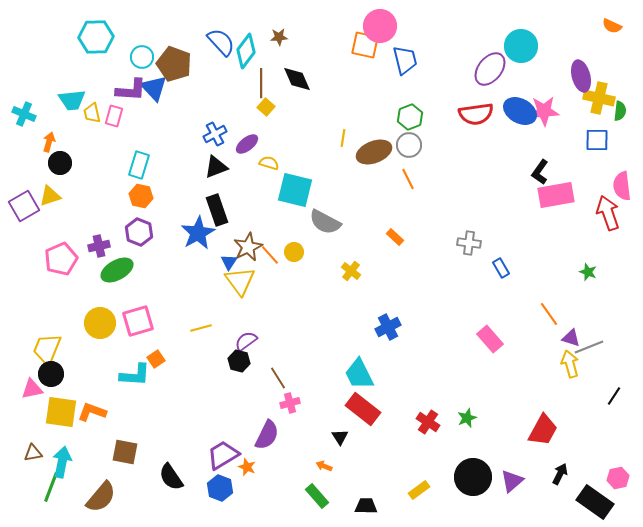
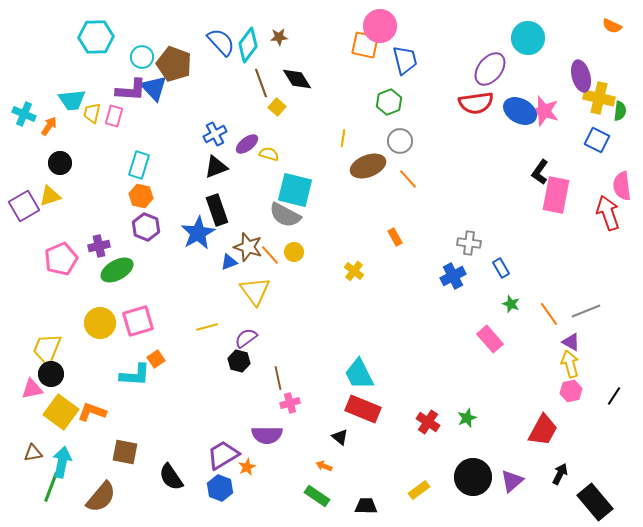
cyan circle at (521, 46): moved 7 px right, 8 px up
cyan diamond at (246, 51): moved 2 px right, 6 px up
black diamond at (297, 79): rotated 8 degrees counterclockwise
brown line at (261, 83): rotated 20 degrees counterclockwise
yellow square at (266, 107): moved 11 px right
pink star at (544, 111): rotated 20 degrees clockwise
yellow trapezoid at (92, 113): rotated 25 degrees clockwise
red semicircle at (476, 114): moved 11 px up
green hexagon at (410, 117): moved 21 px left, 15 px up
blue square at (597, 140): rotated 25 degrees clockwise
orange arrow at (49, 142): moved 16 px up; rotated 18 degrees clockwise
gray circle at (409, 145): moved 9 px left, 4 px up
brown ellipse at (374, 152): moved 6 px left, 14 px down
yellow semicircle at (269, 163): moved 9 px up
orange line at (408, 179): rotated 15 degrees counterclockwise
pink rectangle at (556, 195): rotated 69 degrees counterclockwise
gray semicircle at (325, 222): moved 40 px left, 7 px up
purple hexagon at (139, 232): moved 7 px right, 5 px up
orange rectangle at (395, 237): rotated 18 degrees clockwise
brown star at (248, 247): rotated 28 degrees counterclockwise
blue triangle at (229, 262): rotated 36 degrees clockwise
yellow cross at (351, 271): moved 3 px right
green star at (588, 272): moved 77 px left, 32 px down
yellow triangle at (240, 281): moved 15 px right, 10 px down
blue cross at (388, 327): moved 65 px right, 51 px up
yellow line at (201, 328): moved 6 px right, 1 px up
purple triangle at (571, 338): moved 4 px down; rotated 12 degrees clockwise
purple semicircle at (246, 341): moved 3 px up
gray line at (589, 347): moved 3 px left, 36 px up
brown line at (278, 378): rotated 20 degrees clockwise
red rectangle at (363, 409): rotated 16 degrees counterclockwise
yellow square at (61, 412): rotated 28 degrees clockwise
purple semicircle at (267, 435): rotated 64 degrees clockwise
black triangle at (340, 437): rotated 18 degrees counterclockwise
orange star at (247, 467): rotated 24 degrees clockwise
pink hexagon at (618, 478): moved 47 px left, 87 px up
green rectangle at (317, 496): rotated 15 degrees counterclockwise
black rectangle at (595, 502): rotated 15 degrees clockwise
